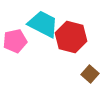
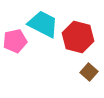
red hexagon: moved 7 px right
brown square: moved 1 px left, 2 px up
